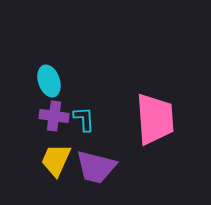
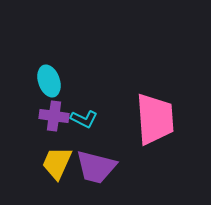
cyan L-shape: rotated 120 degrees clockwise
yellow trapezoid: moved 1 px right, 3 px down
